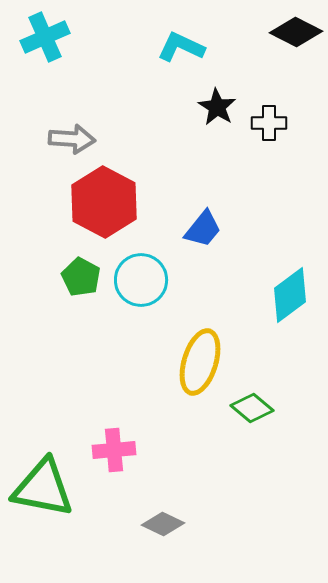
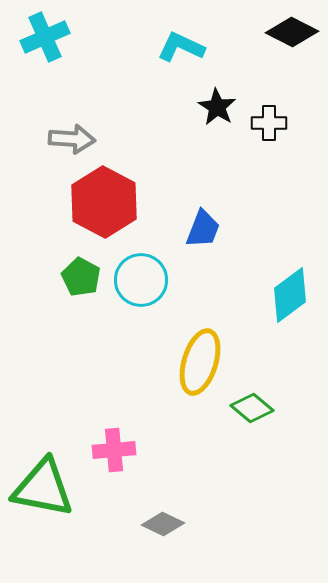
black diamond: moved 4 px left
blue trapezoid: rotated 18 degrees counterclockwise
